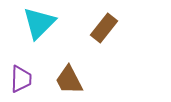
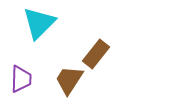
brown rectangle: moved 8 px left, 26 px down
brown trapezoid: rotated 60 degrees clockwise
